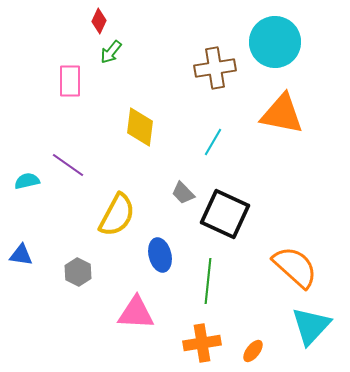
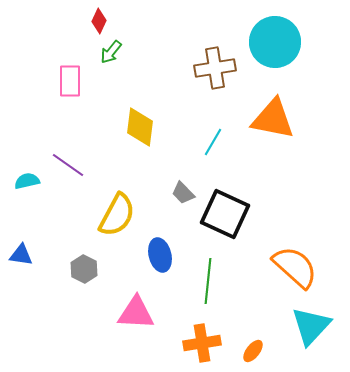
orange triangle: moved 9 px left, 5 px down
gray hexagon: moved 6 px right, 3 px up
